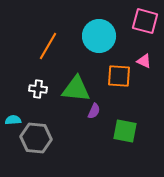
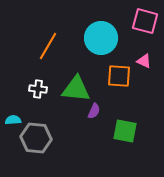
cyan circle: moved 2 px right, 2 px down
